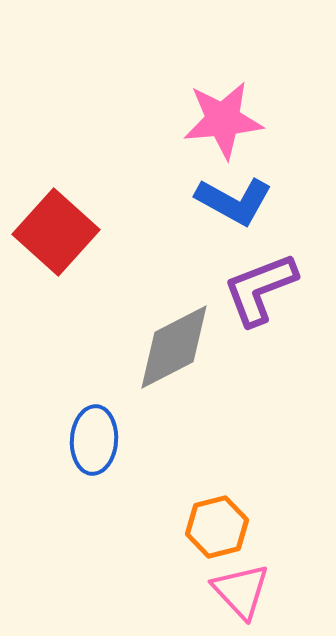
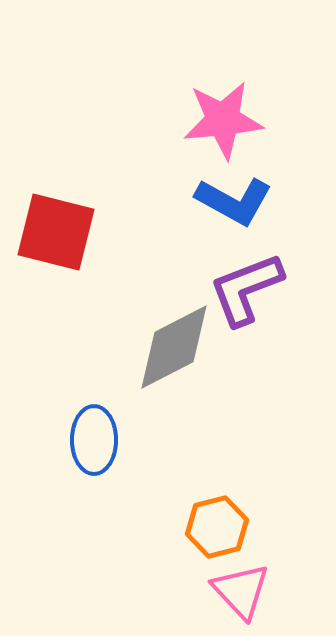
red square: rotated 28 degrees counterclockwise
purple L-shape: moved 14 px left
blue ellipse: rotated 4 degrees counterclockwise
